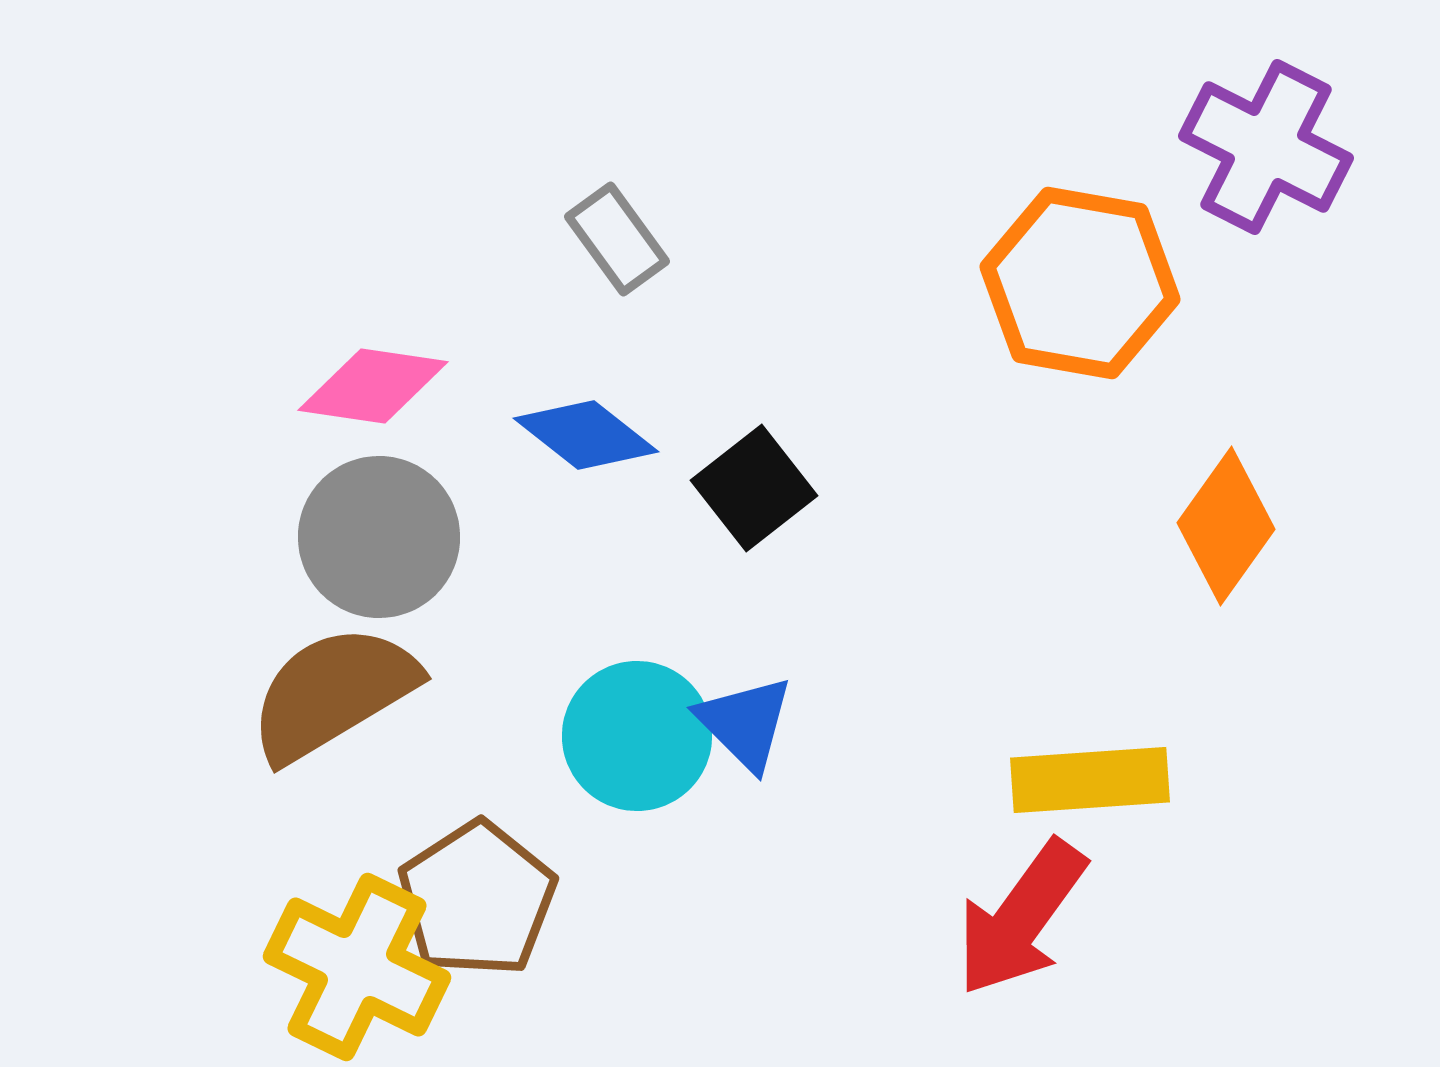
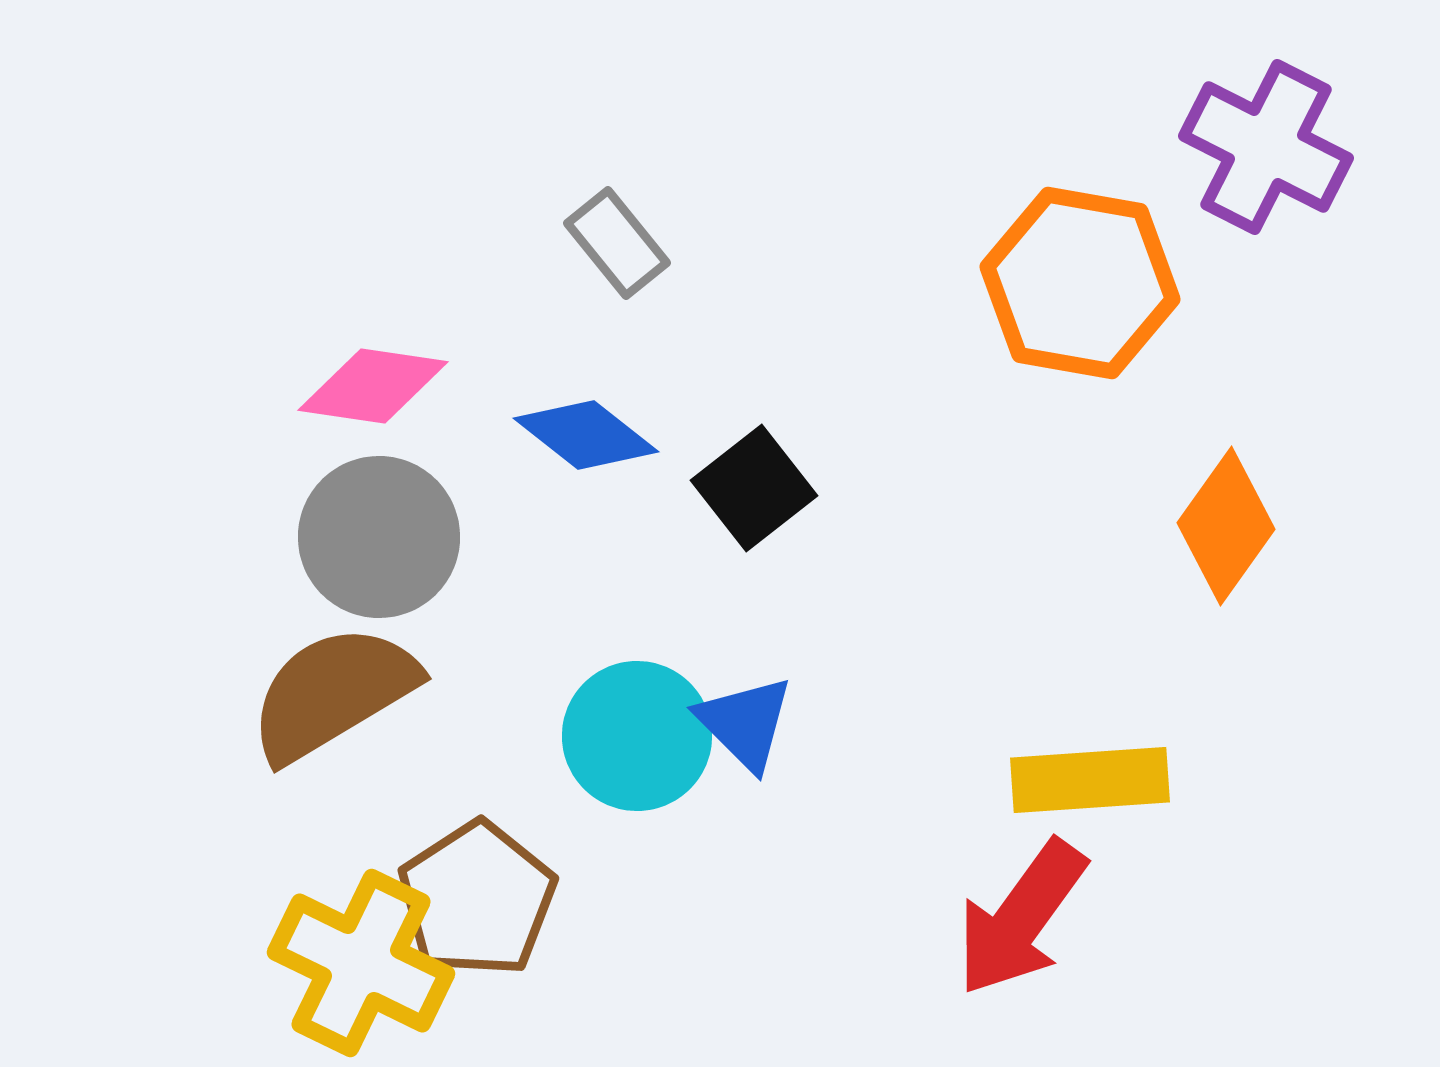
gray rectangle: moved 4 px down; rotated 3 degrees counterclockwise
yellow cross: moved 4 px right, 4 px up
